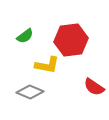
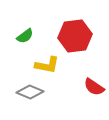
red hexagon: moved 4 px right, 4 px up
